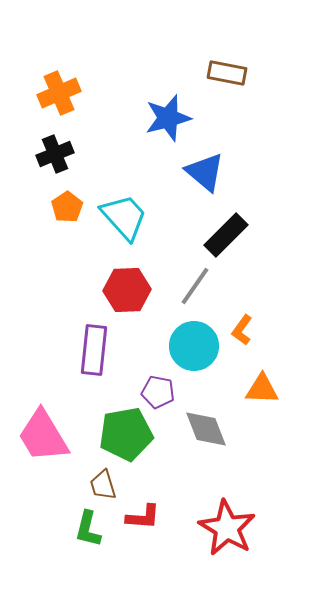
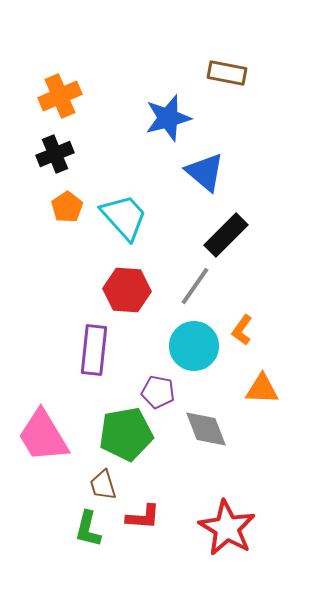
orange cross: moved 1 px right, 3 px down
red hexagon: rotated 6 degrees clockwise
